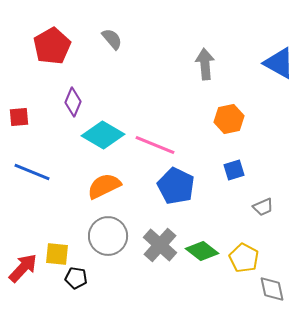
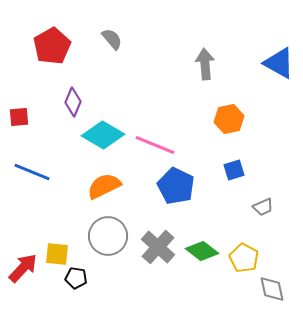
gray cross: moved 2 px left, 2 px down
